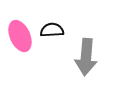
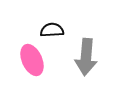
pink ellipse: moved 12 px right, 24 px down
